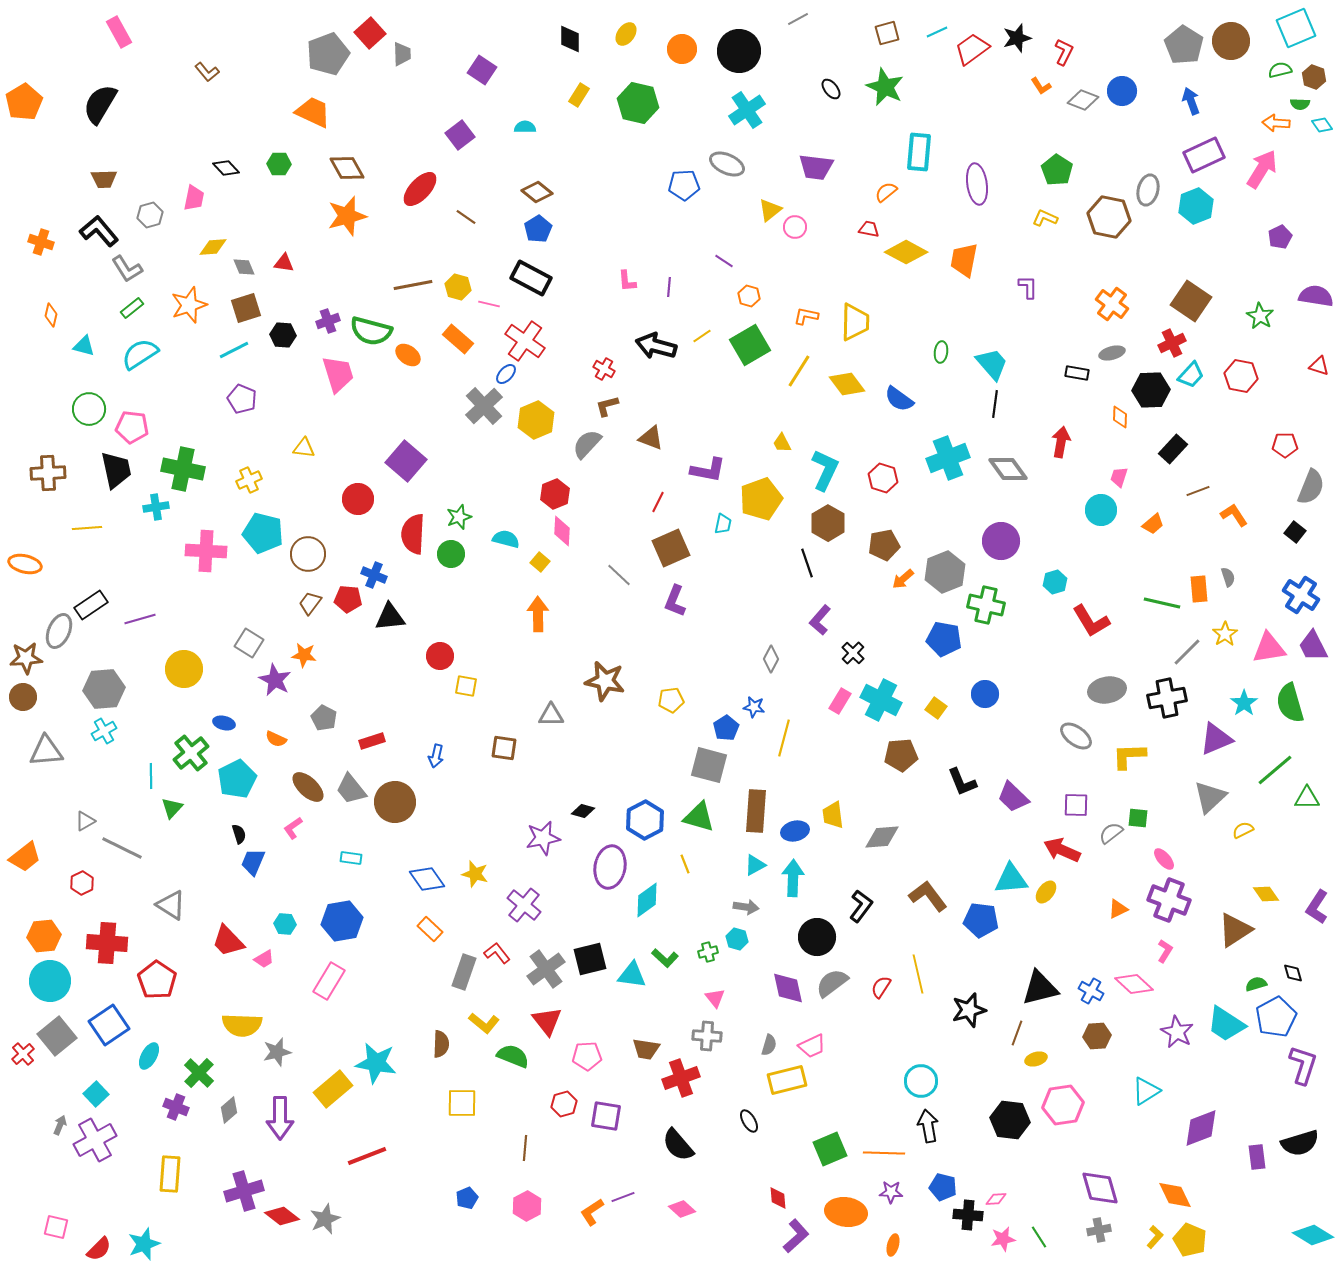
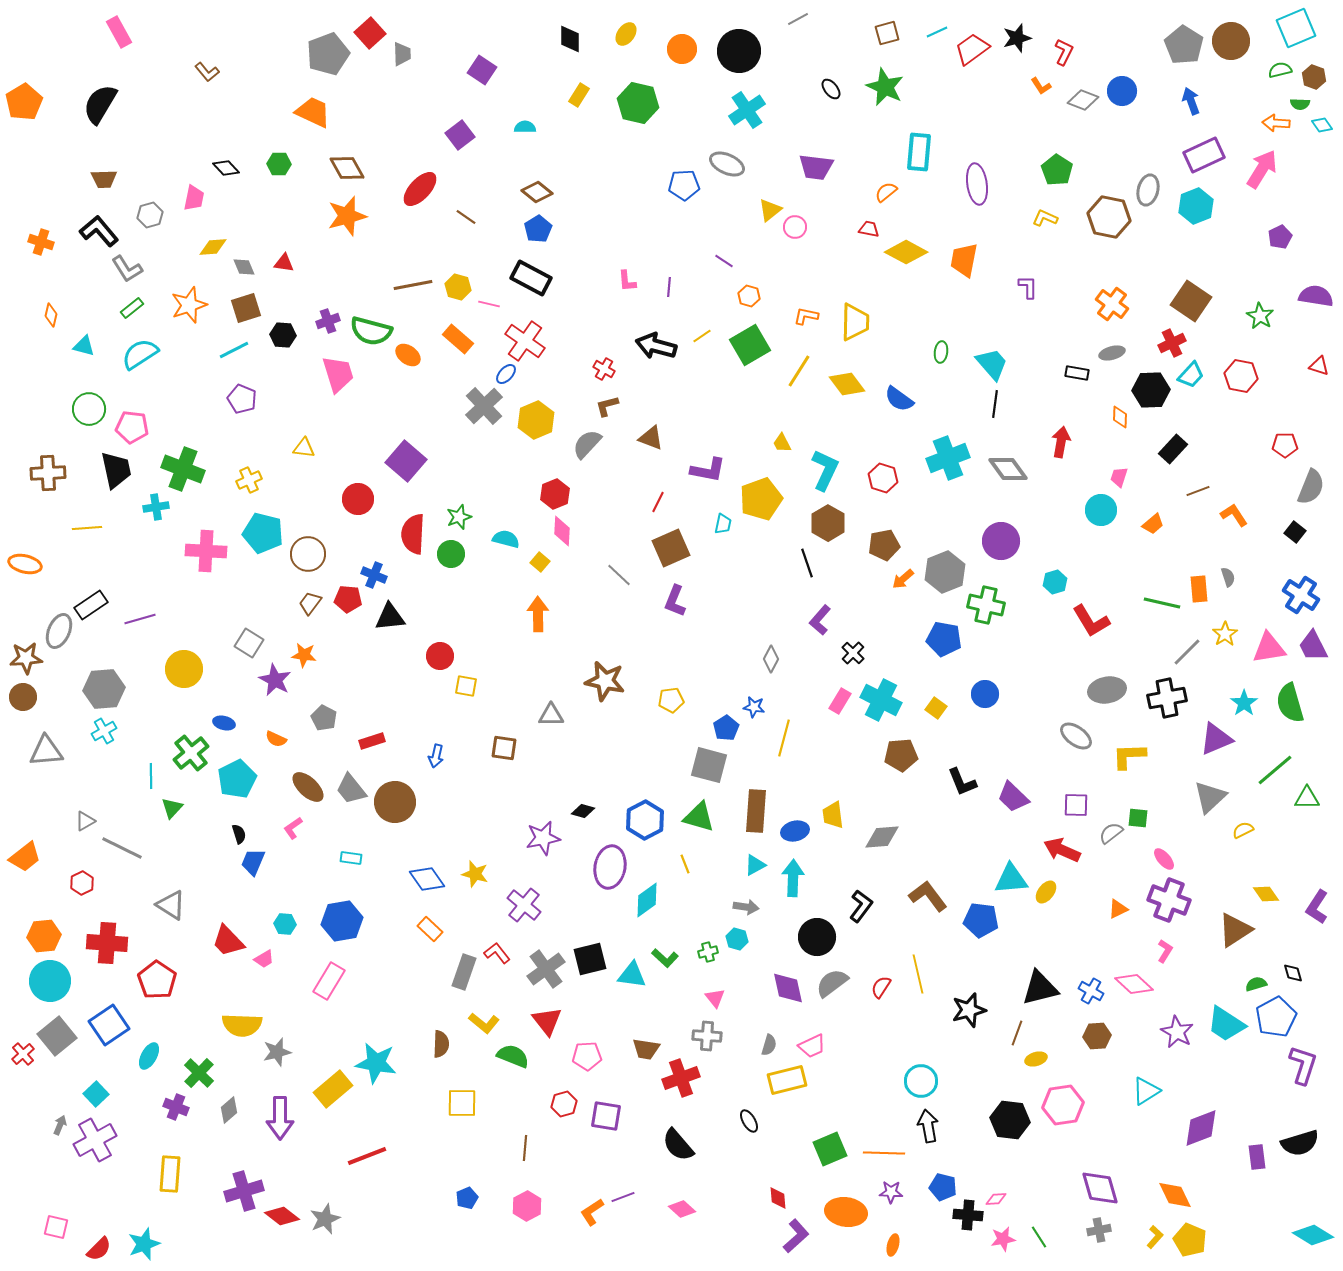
green cross at (183, 469): rotated 9 degrees clockwise
